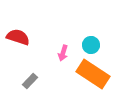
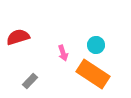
red semicircle: rotated 35 degrees counterclockwise
cyan circle: moved 5 px right
pink arrow: rotated 35 degrees counterclockwise
